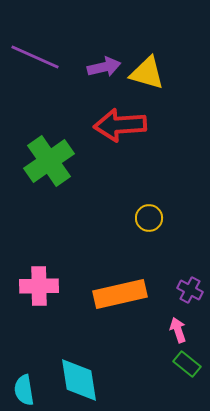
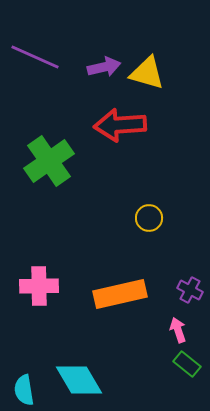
cyan diamond: rotated 21 degrees counterclockwise
